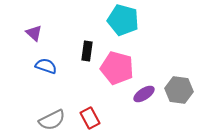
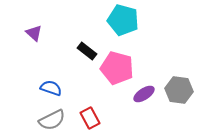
black rectangle: rotated 60 degrees counterclockwise
blue semicircle: moved 5 px right, 22 px down
